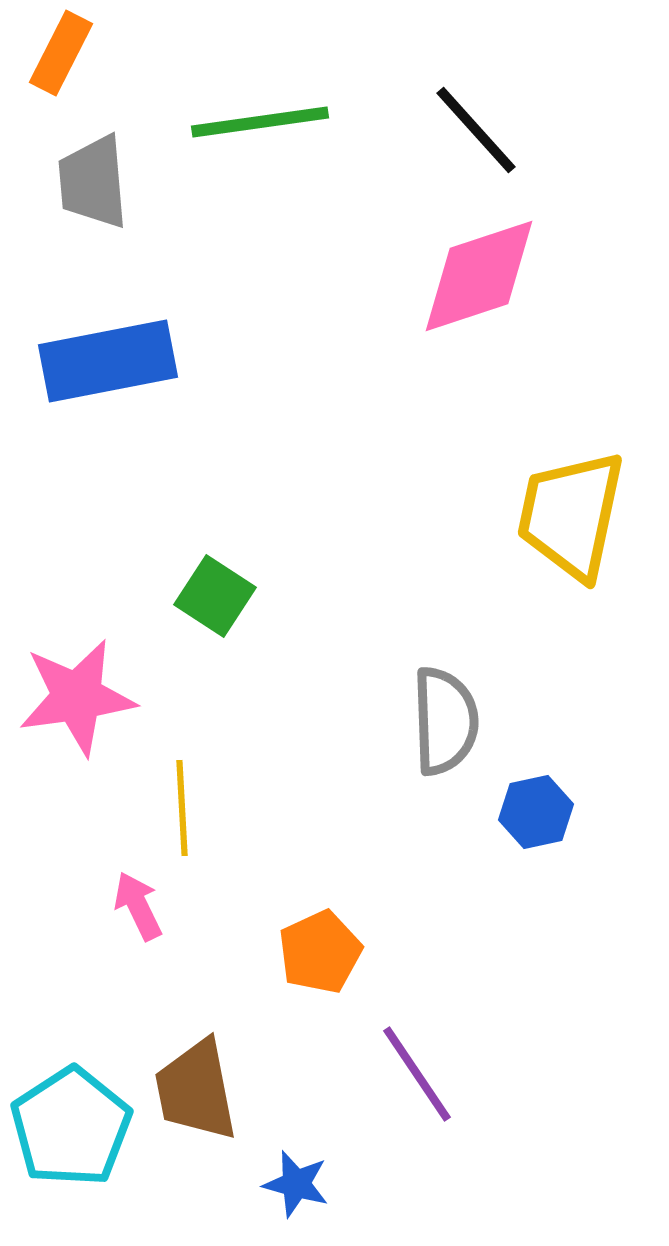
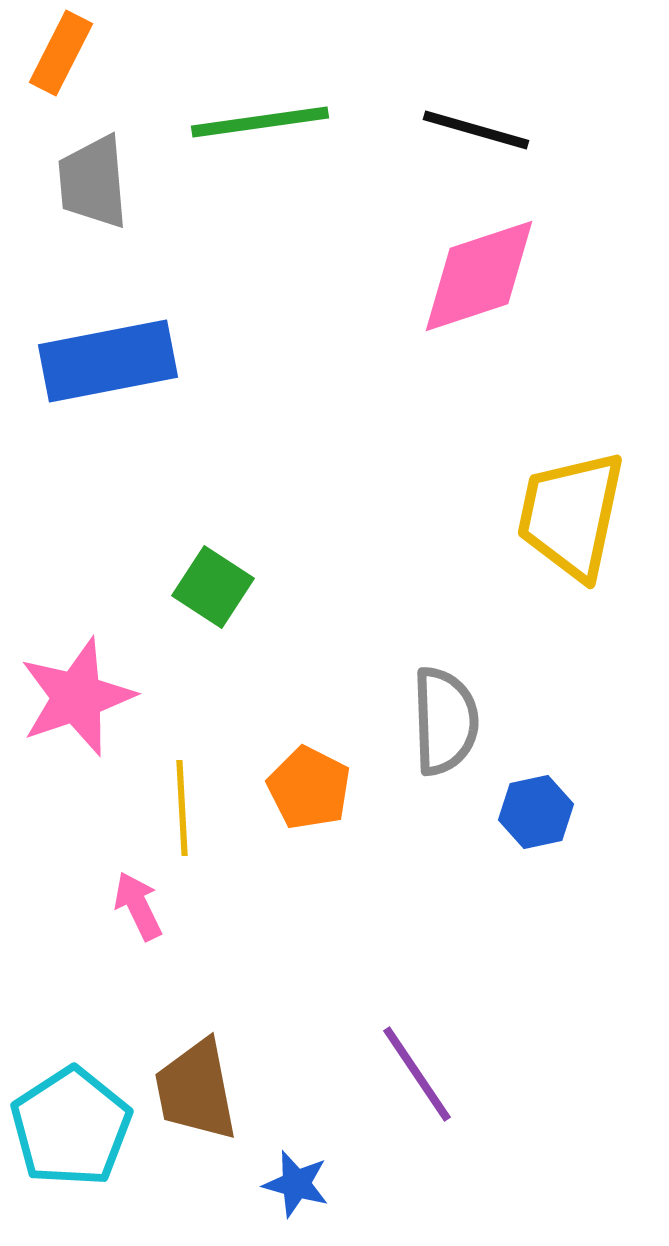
black line: rotated 32 degrees counterclockwise
green square: moved 2 px left, 9 px up
pink star: rotated 11 degrees counterclockwise
orange pentagon: moved 11 px left, 164 px up; rotated 20 degrees counterclockwise
